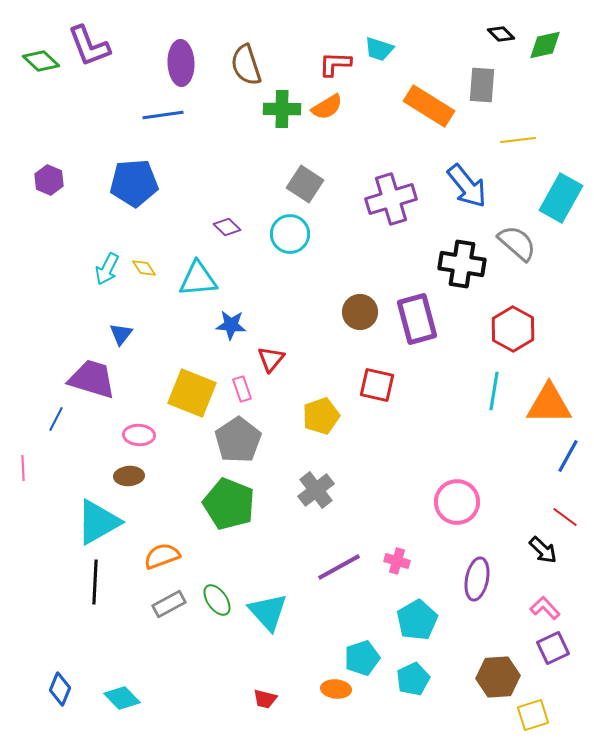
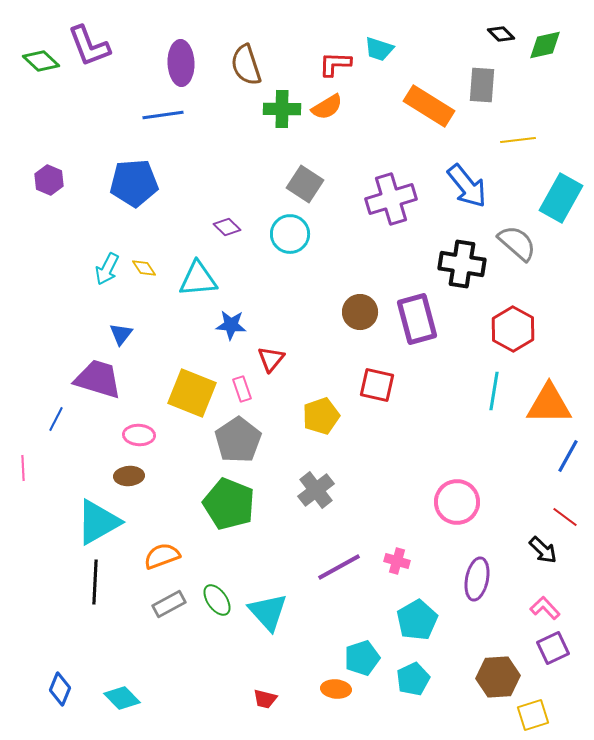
purple trapezoid at (92, 379): moved 6 px right
